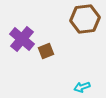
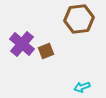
brown hexagon: moved 6 px left
purple cross: moved 5 px down
